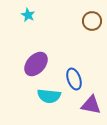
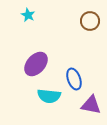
brown circle: moved 2 px left
